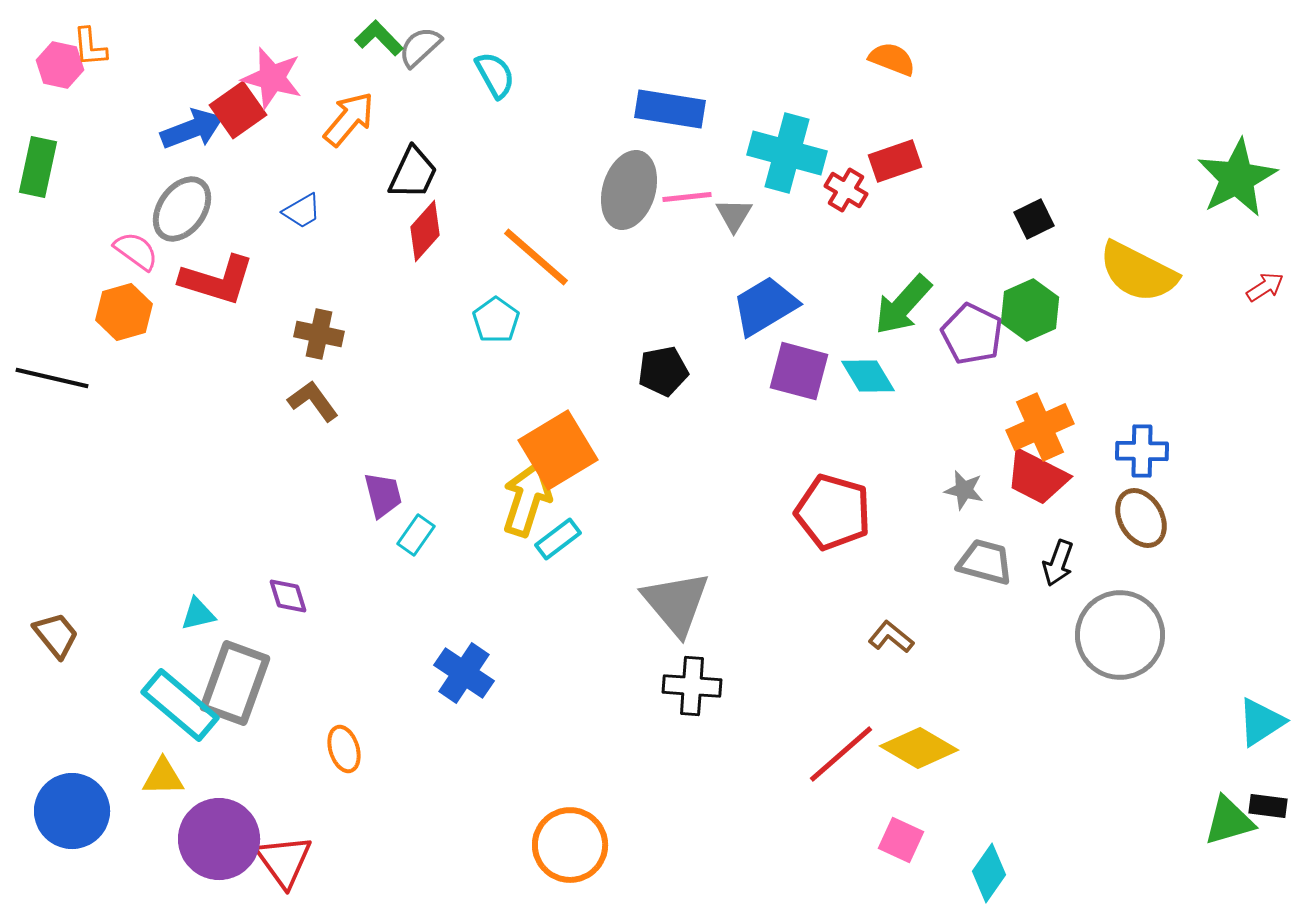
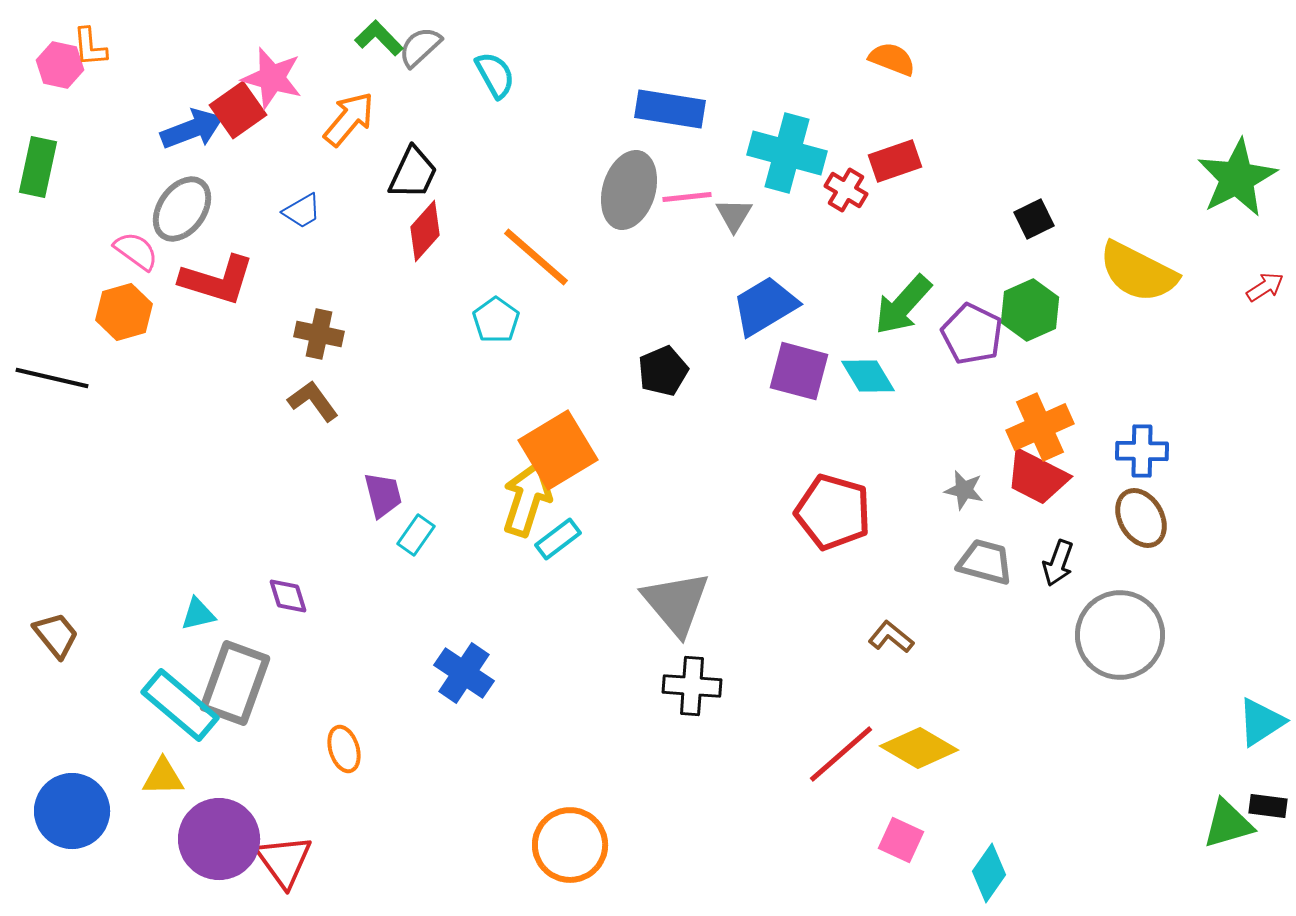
black pentagon at (663, 371): rotated 12 degrees counterclockwise
green triangle at (1229, 821): moved 1 px left, 3 px down
